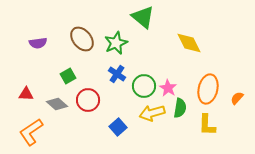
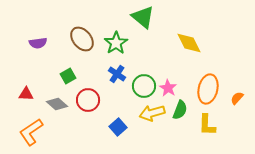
green star: rotated 10 degrees counterclockwise
green semicircle: moved 2 px down; rotated 12 degrees clockwise
